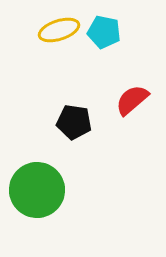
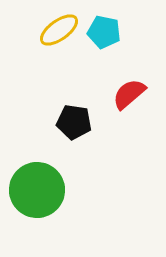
yellow ellipse: rotated 18 degrees counterclockwise
red semicircle: moved 3 px left, 6 px up
